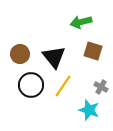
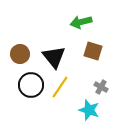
yellow line: moved 3 px left, 1 px down
